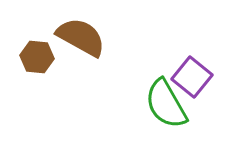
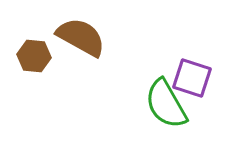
brown hexagon: moved 3 px left, 1 px up
purple square: moved 1 px down; rotated 21 degrees counterclockwise
